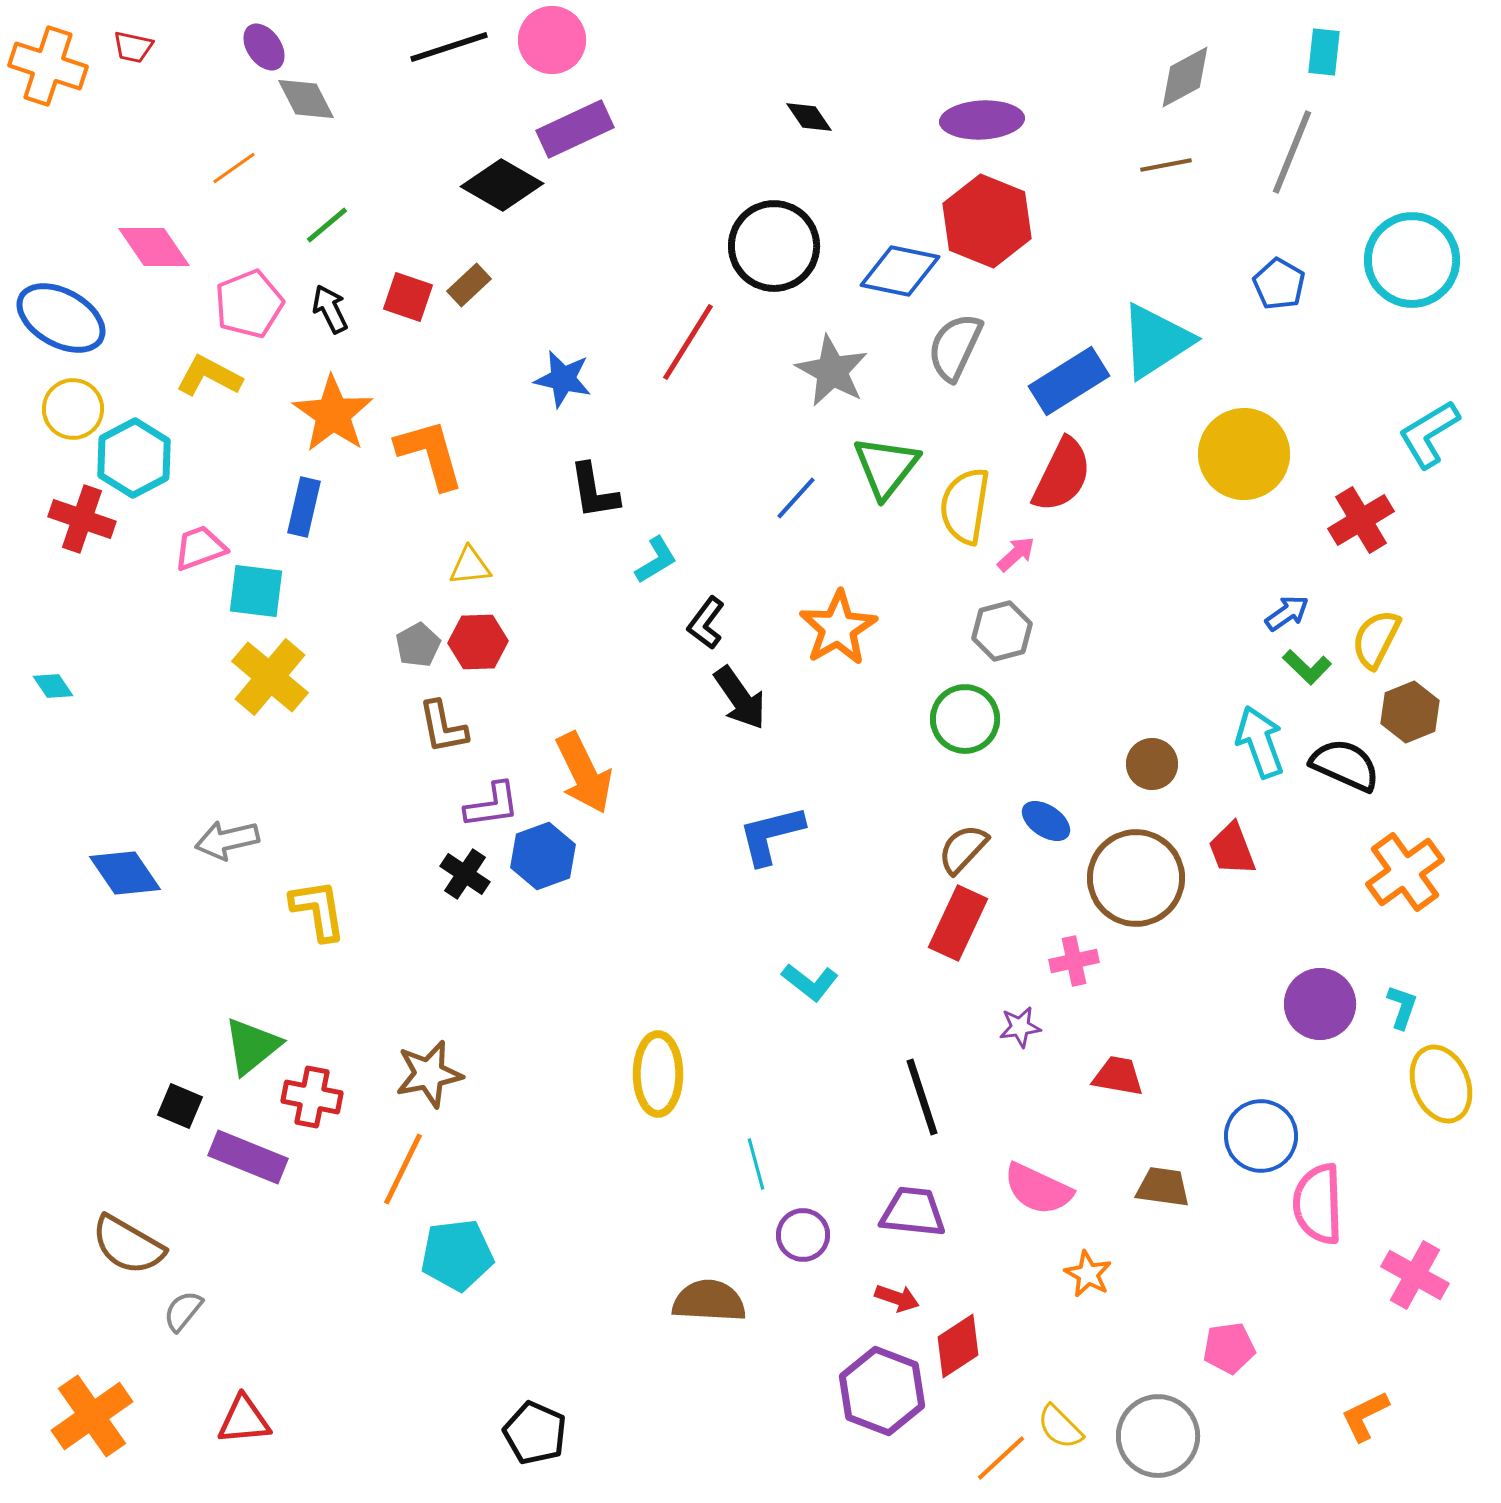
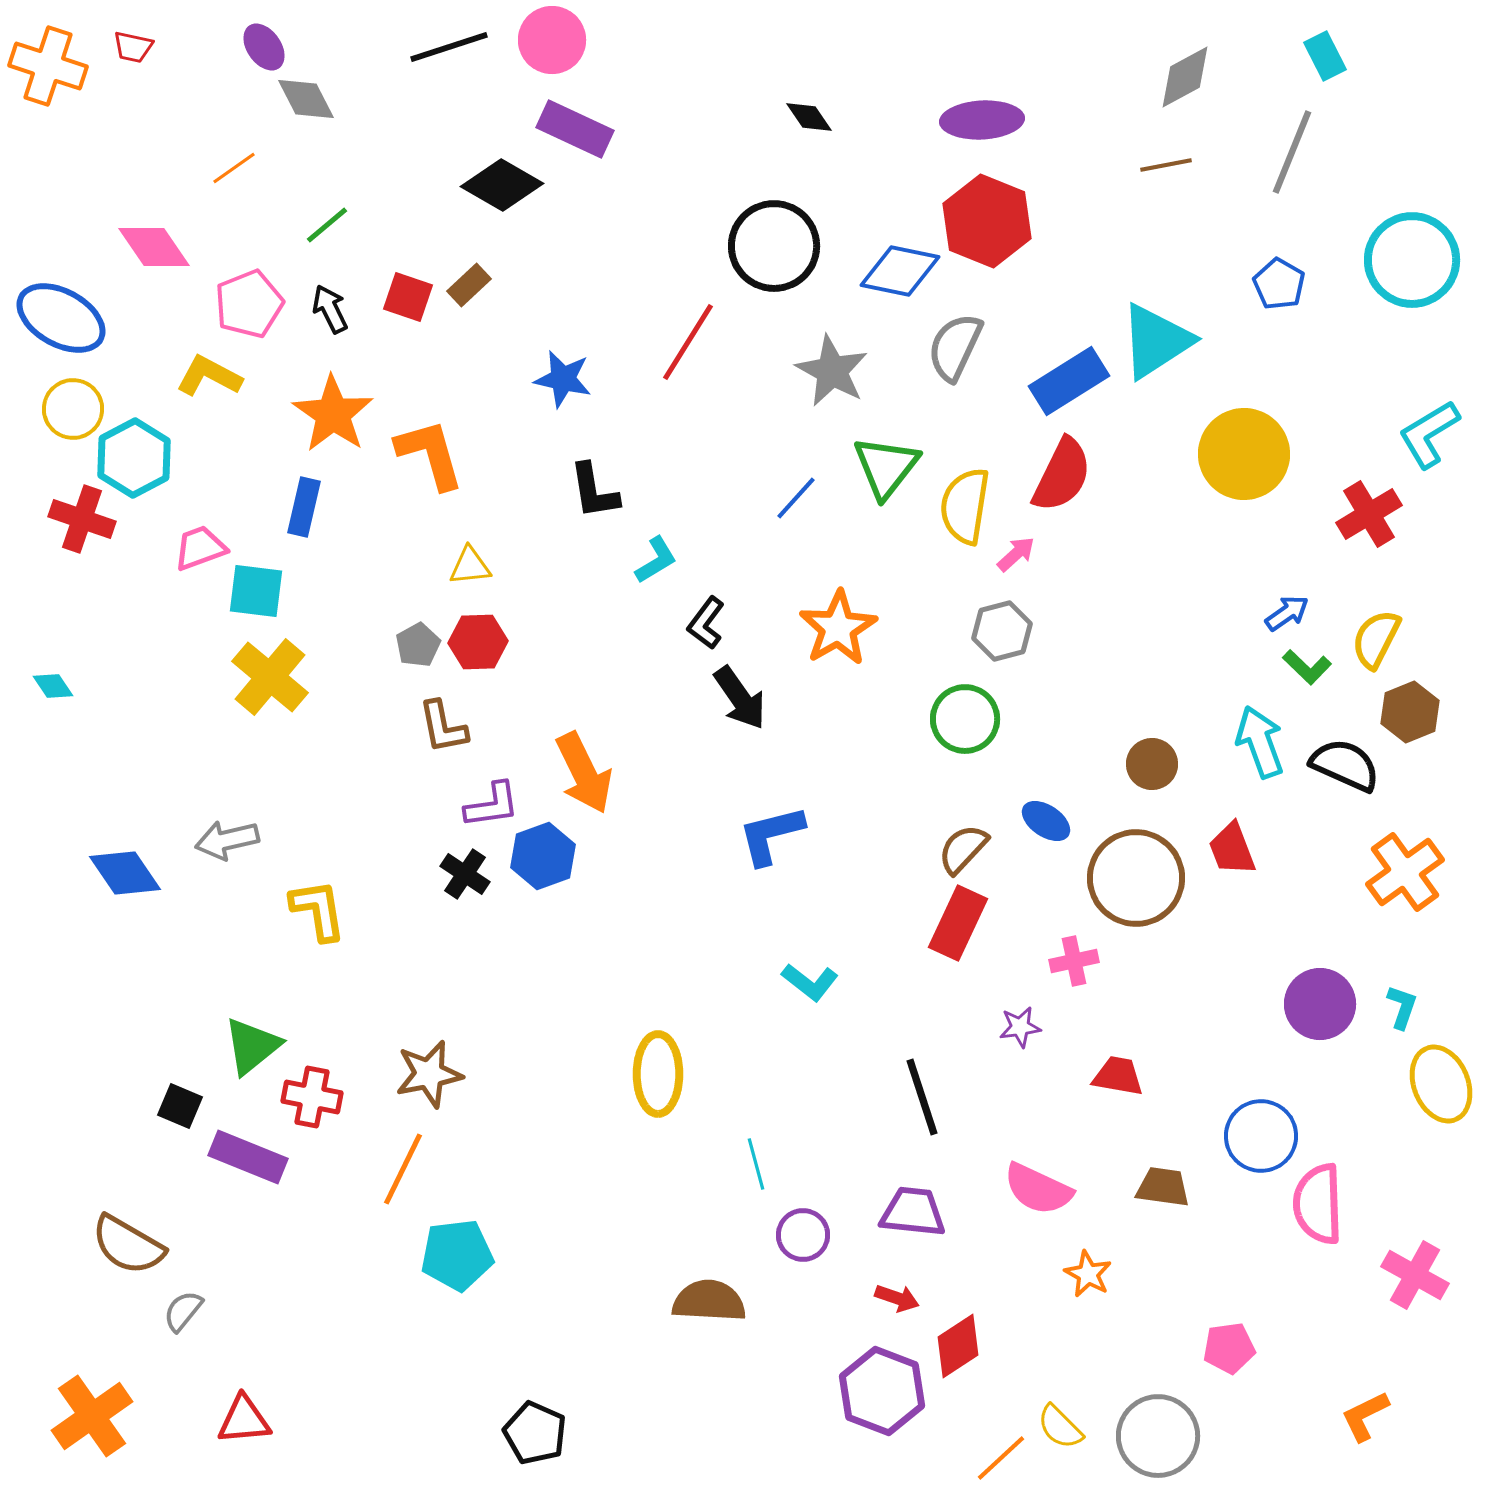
cyan rectangle at (1324, 52): moved 1 px right, 4 px down; rotated 33 degrees counterclockwise
purple rectangle at (575, 129): rotated 50 degrees clockwise
red cross at (1361, 520): moved 8 px right, 6 px up
